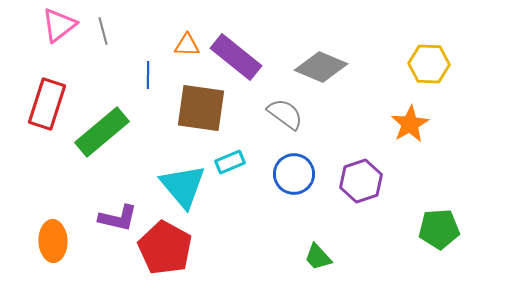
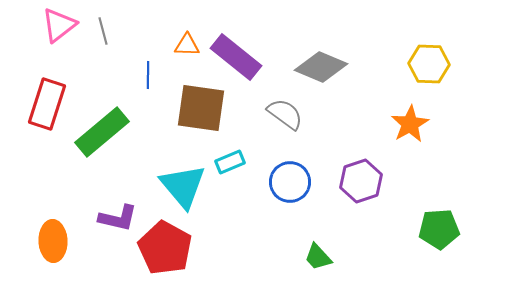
blue circle: moved 4 px left, 8 px down
